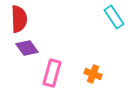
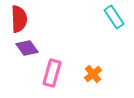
orange cross: rotated 30 degrees clockwise
